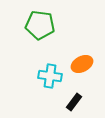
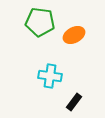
green pentagon: moved 3 px up
orange ellipse: moved 8 px left, 29 px up
